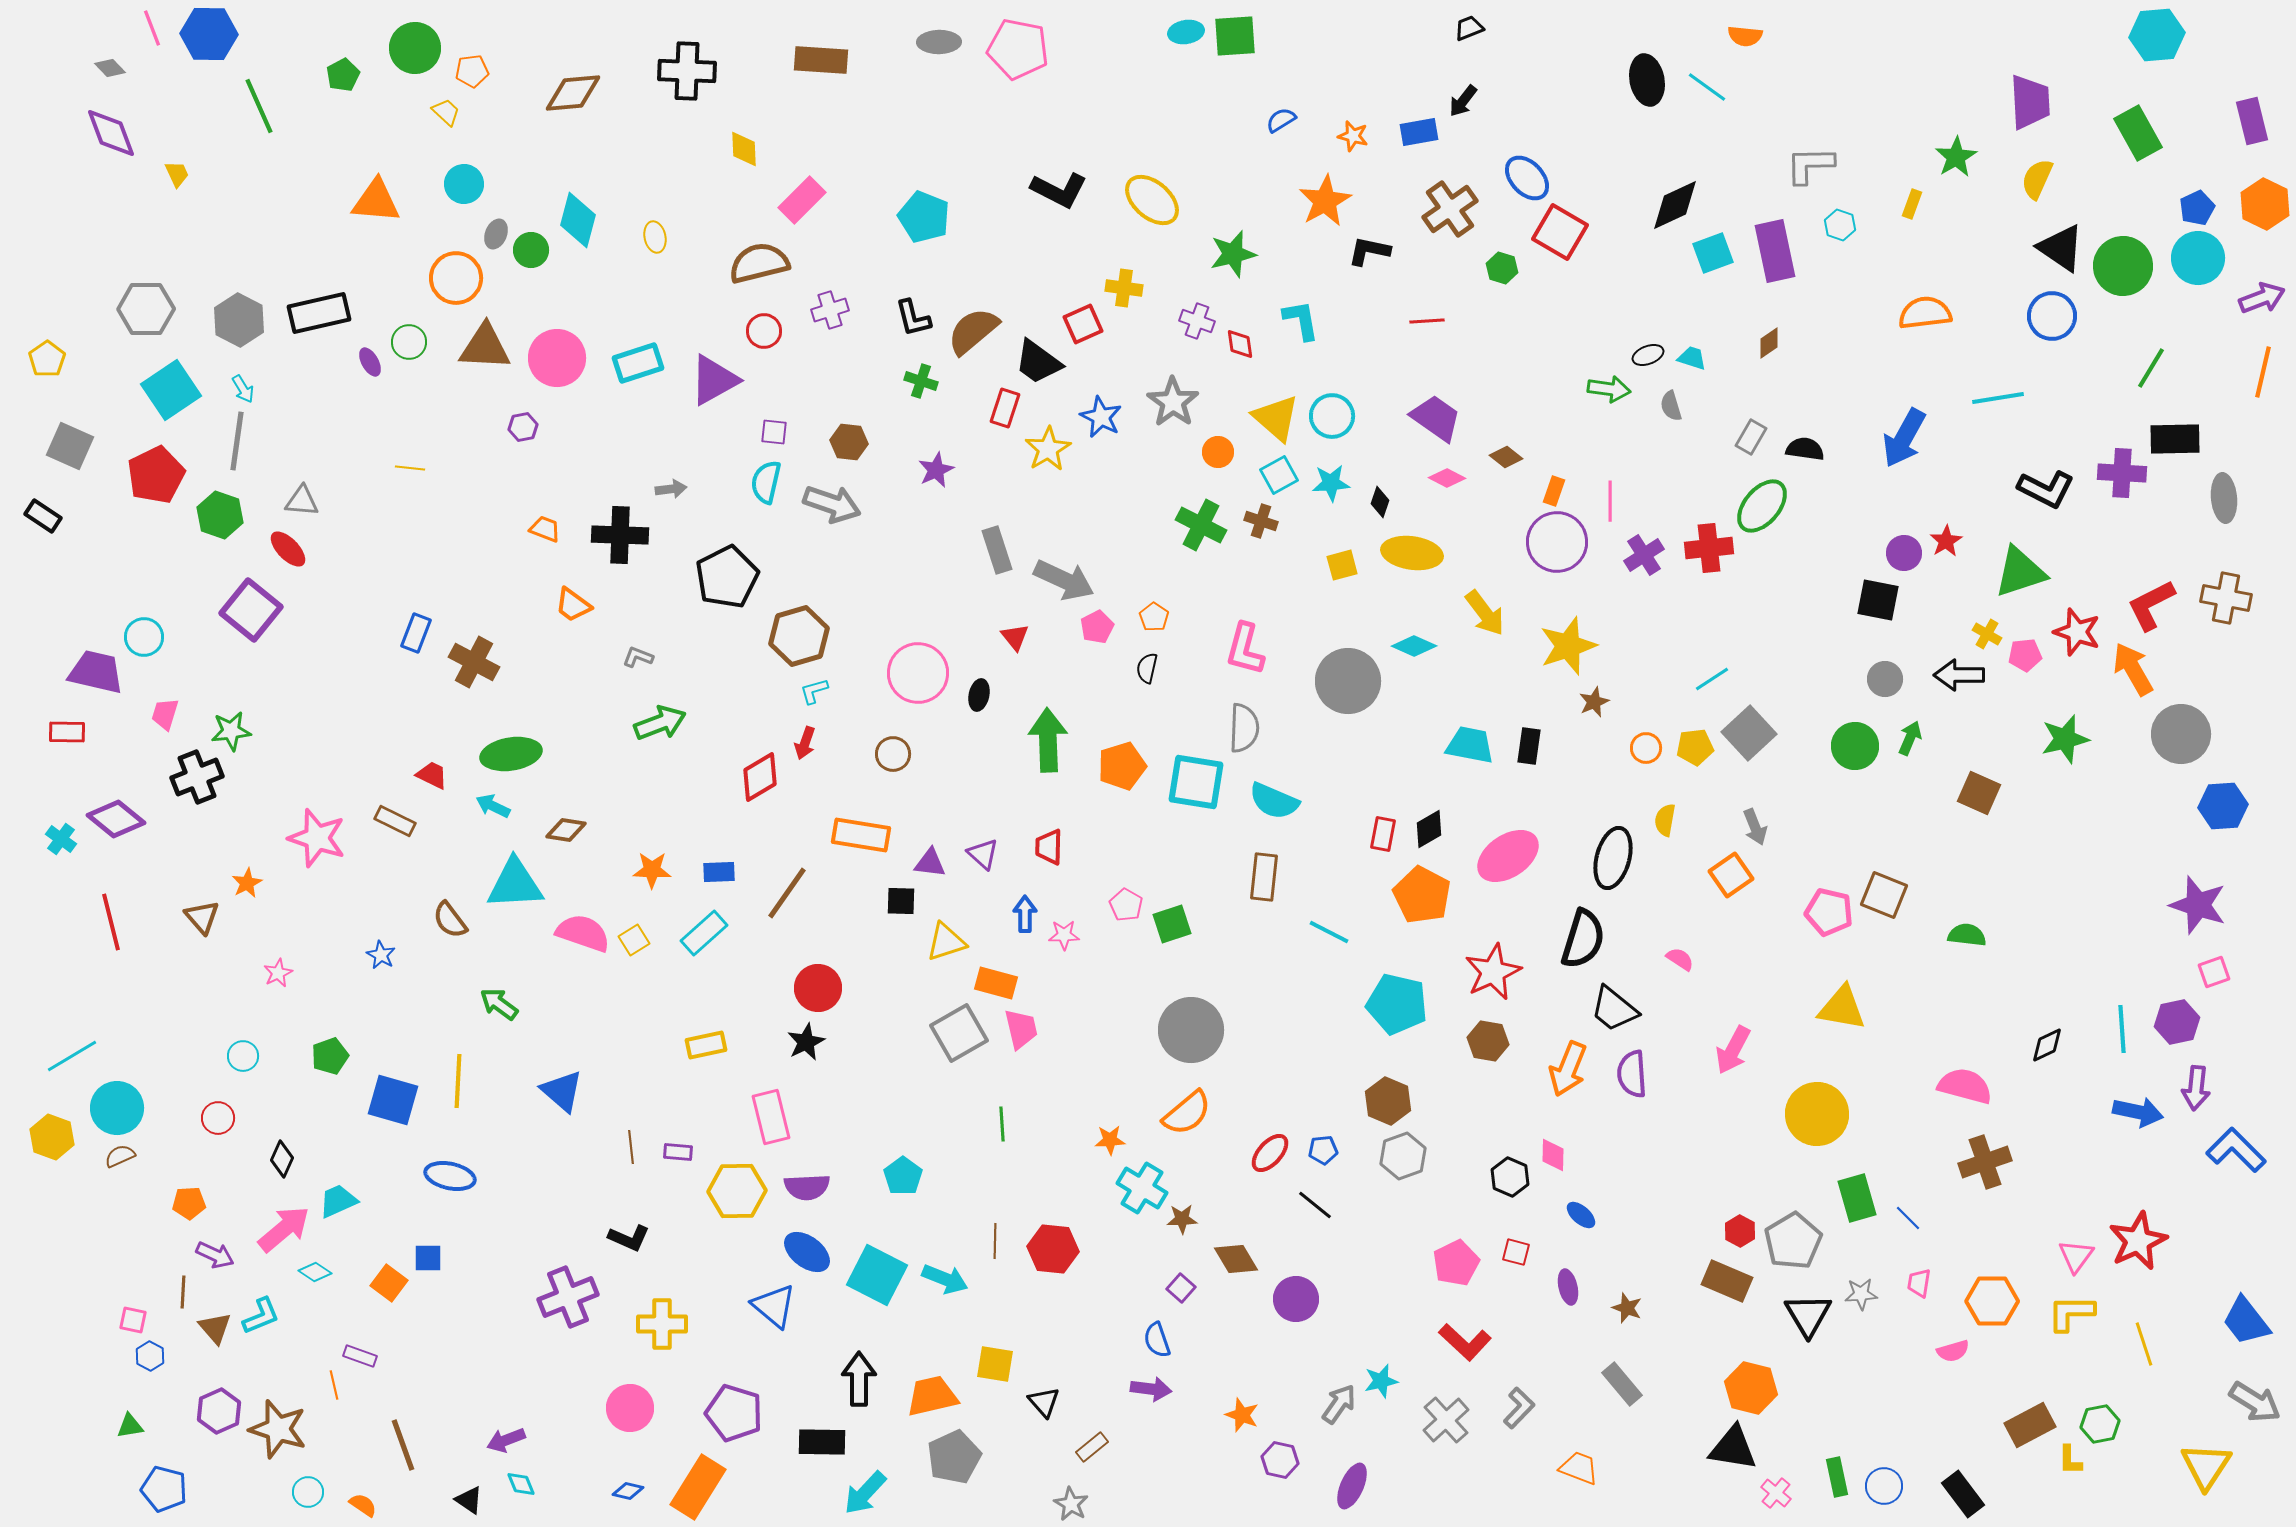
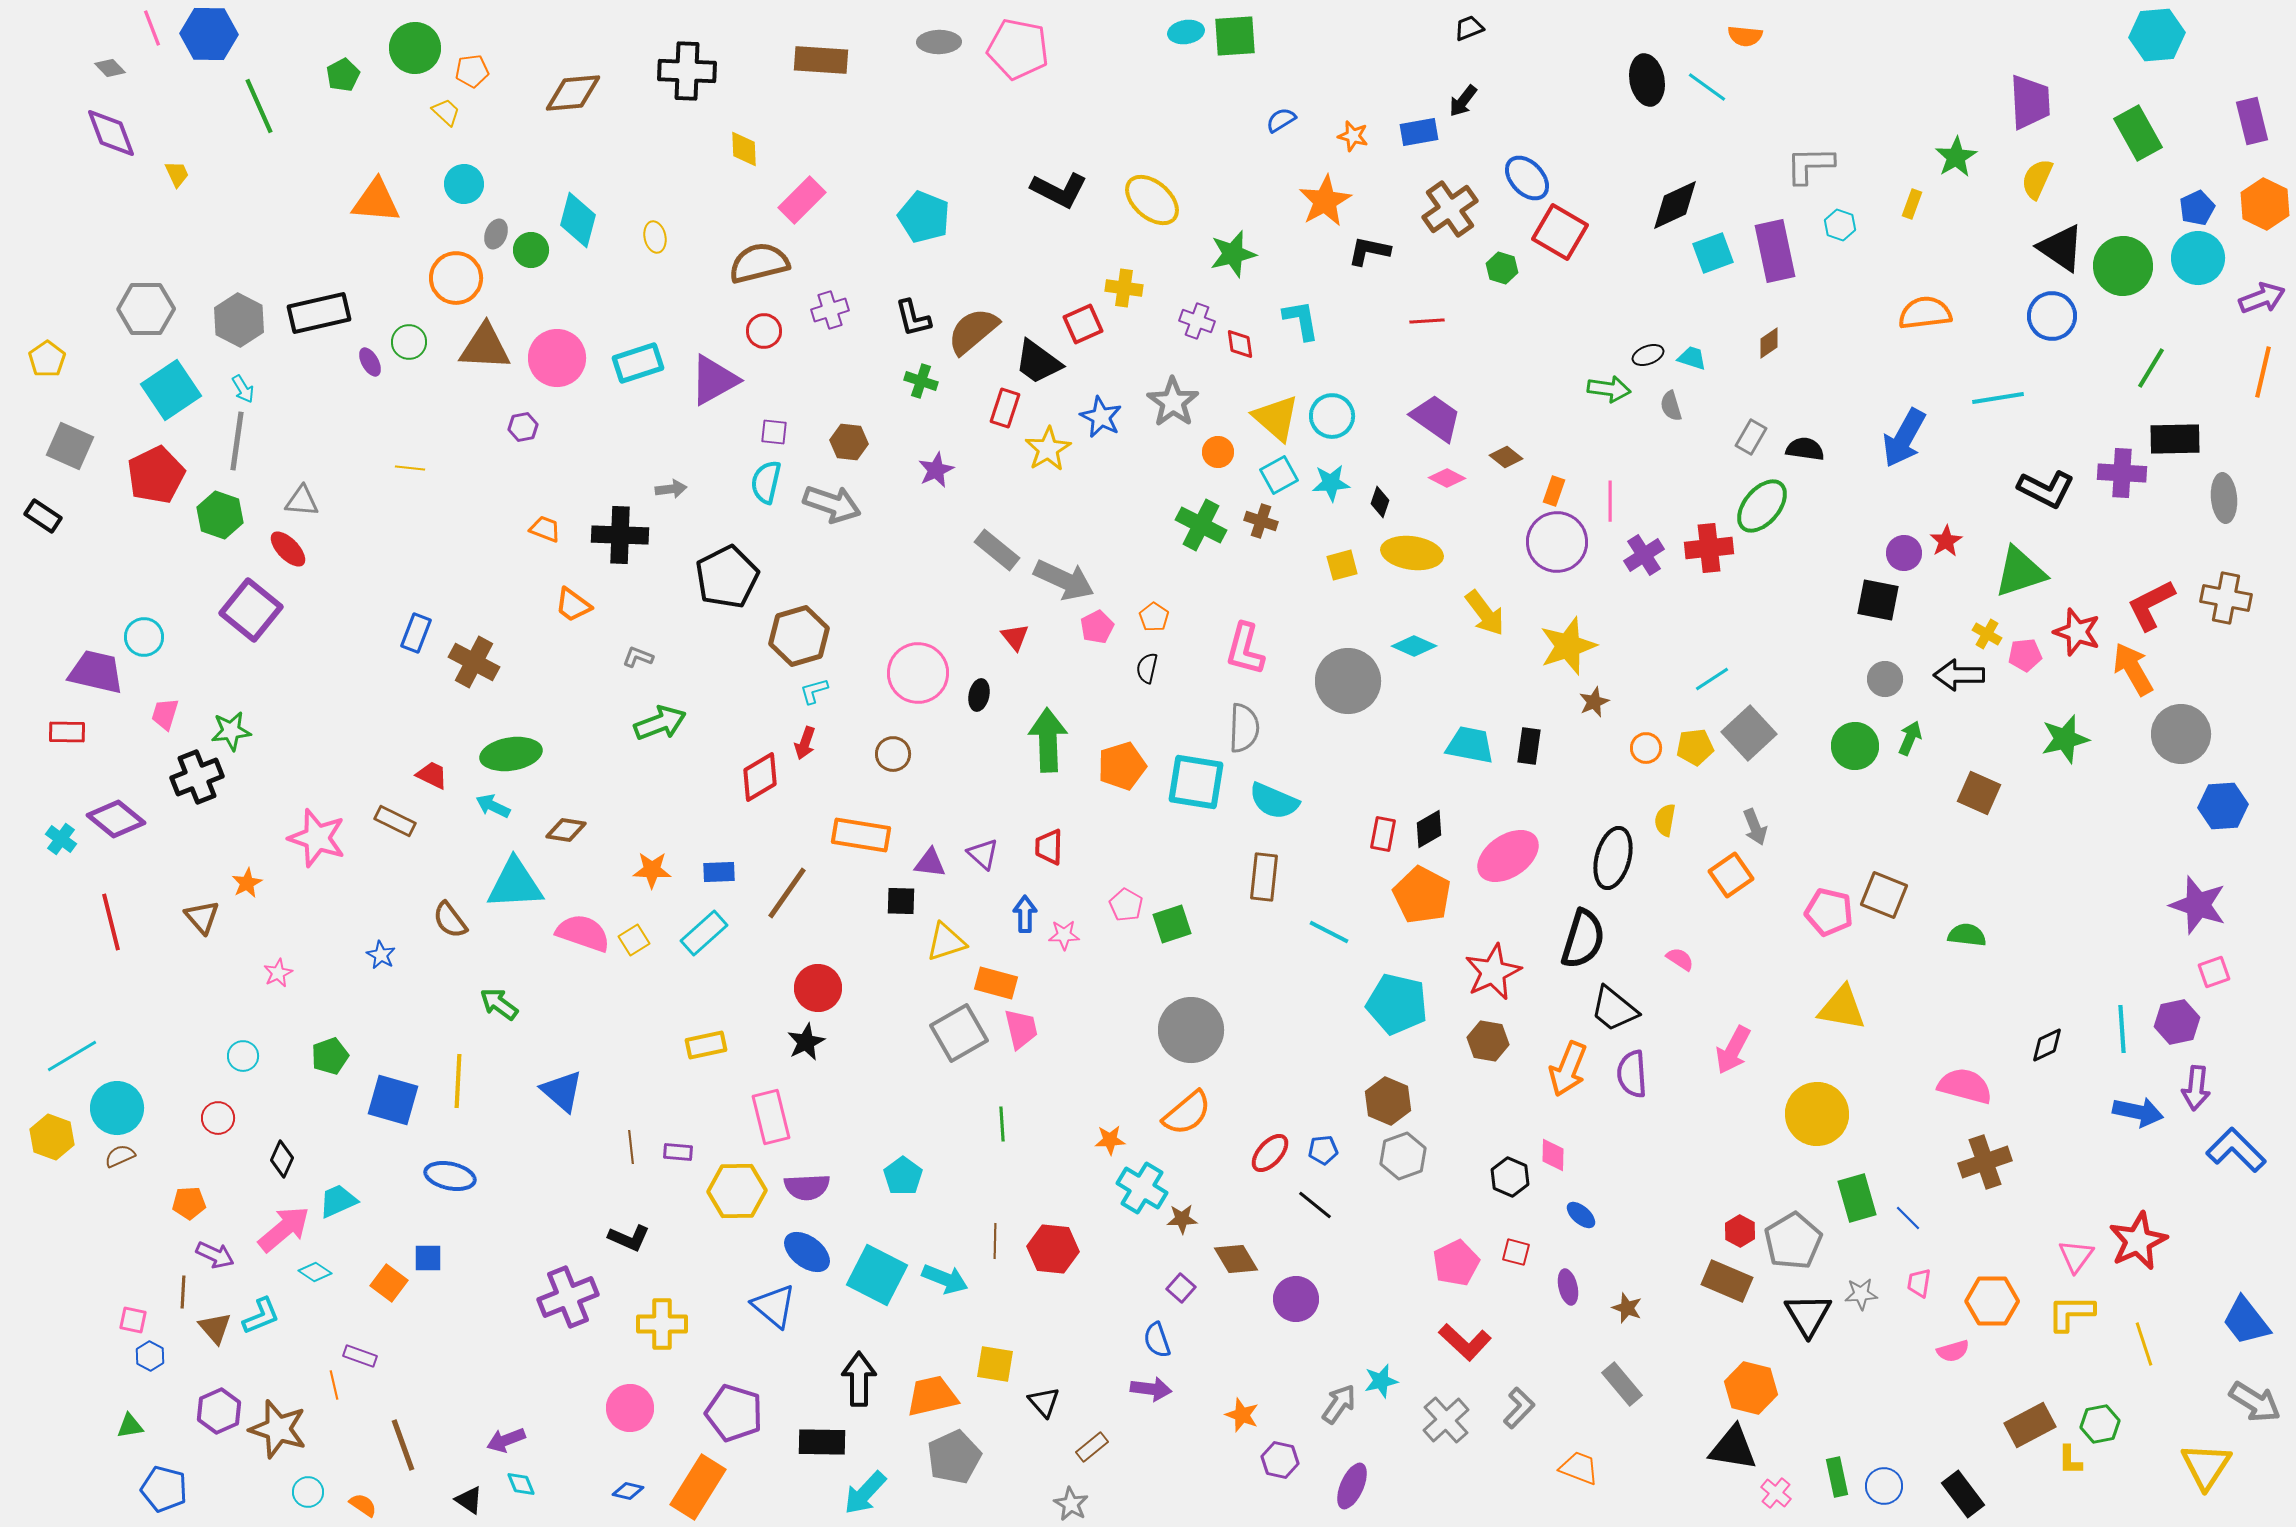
gray rectangle at (997, 550): rotated 33 degrees counterclockwise
